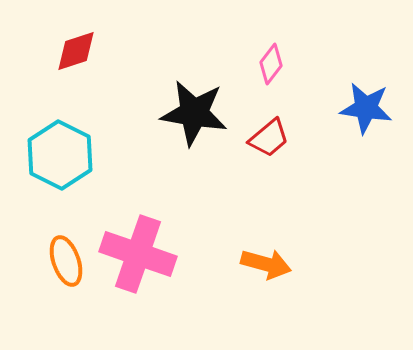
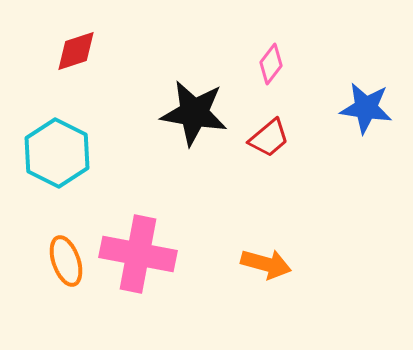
cyan hexagon: moved 3 px left, 2 px up
pink cross: rotated 8 degrees counterclockwise
